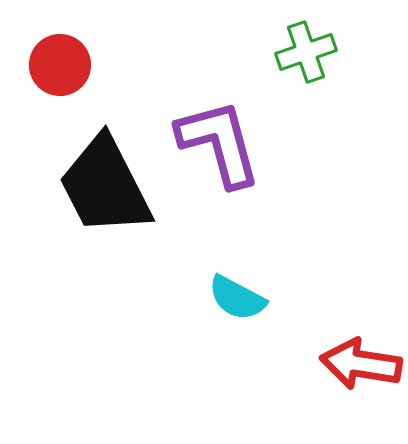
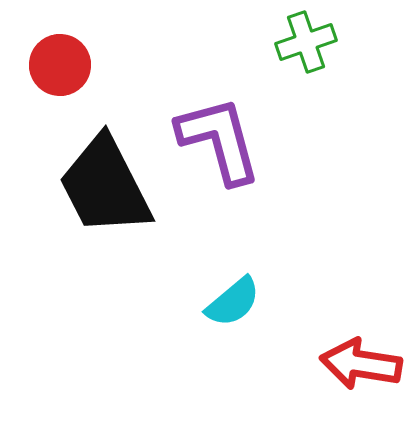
green cross: moved 10 px up
purple L-shape: moved 3 px up
cyan semicircle: moved 4 px left, 4 px down; rotated 68 degrees counterclockwise
